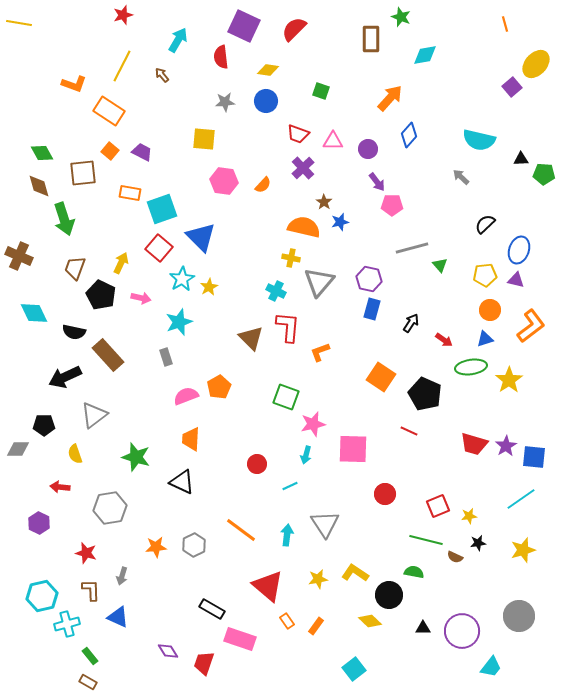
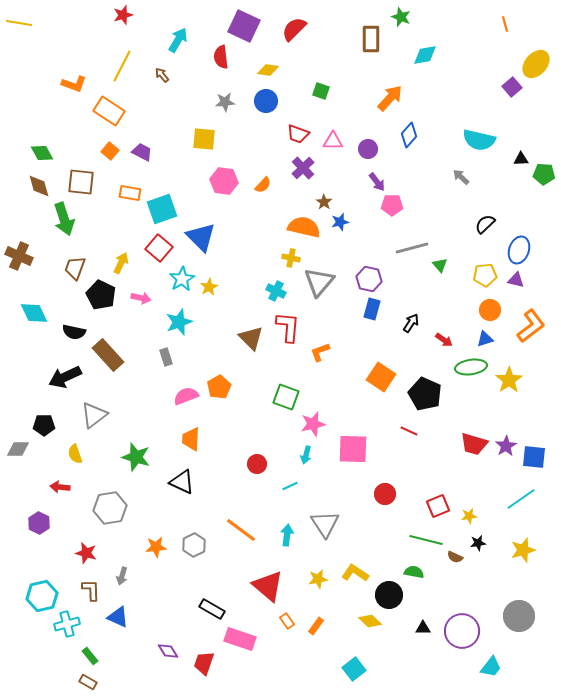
brown square at (83, 173): moved 2 px left, 9 px down; rotated 12 degrees clockwise
